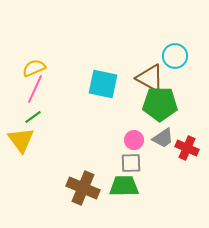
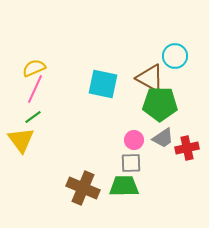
red cross: rotated 35 degrees counterclockwise
